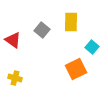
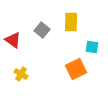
cyan square: rotated 32 degrees counterclockwise
yellow cross: moved 6 px right, 4 px up; rotated 16 degrees clockwise
